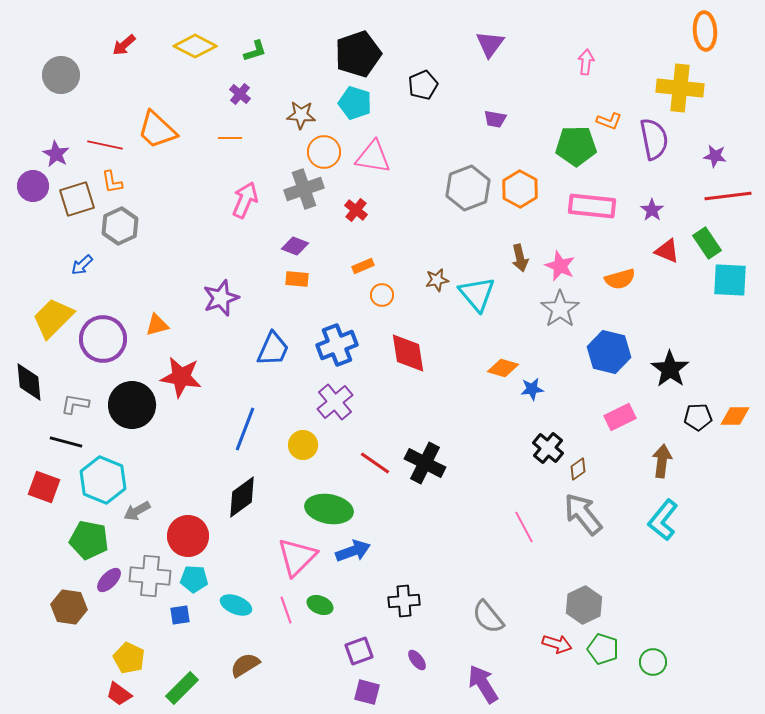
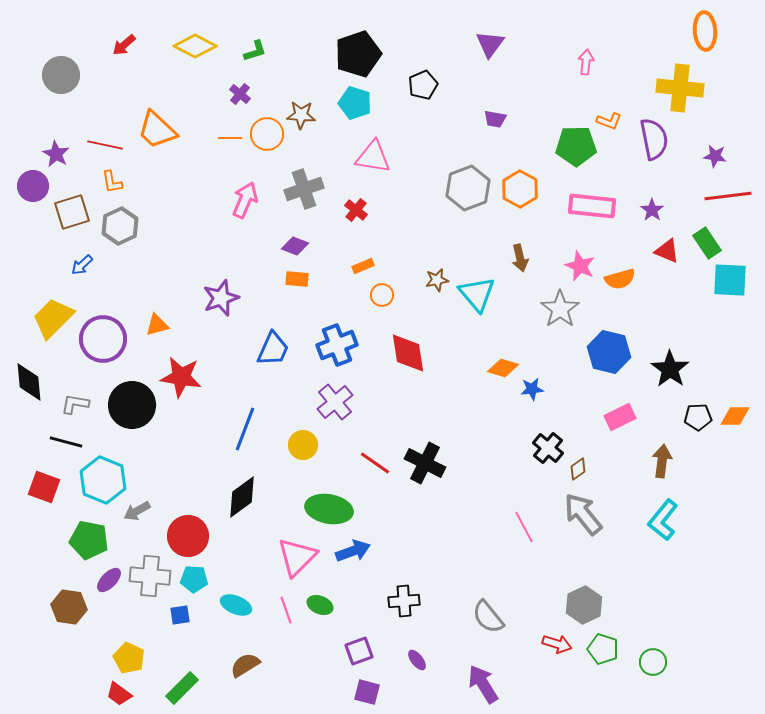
orange circle at (324, 152): moved 57 px left, 18 px up
brown square at (77, 199): moved 5 px left, 13 px down
pink star at (560, 266): moved 20 px right
